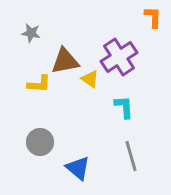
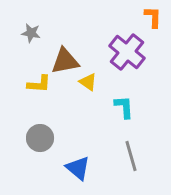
purple cross: moved 8 px right, 5 px up; rotated 18 degrees counterclockwise
yellow triangle: moved 2 px left, 3 px down
gray circle: moved 4 px up
